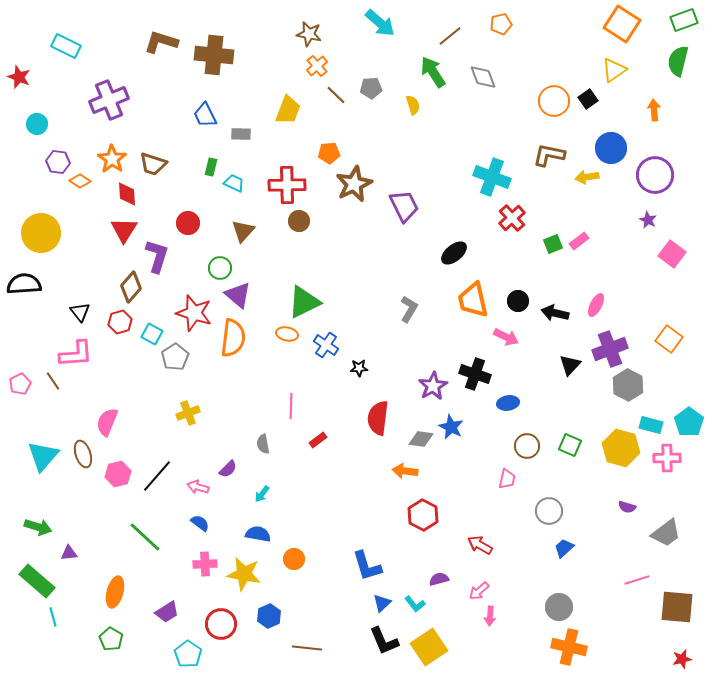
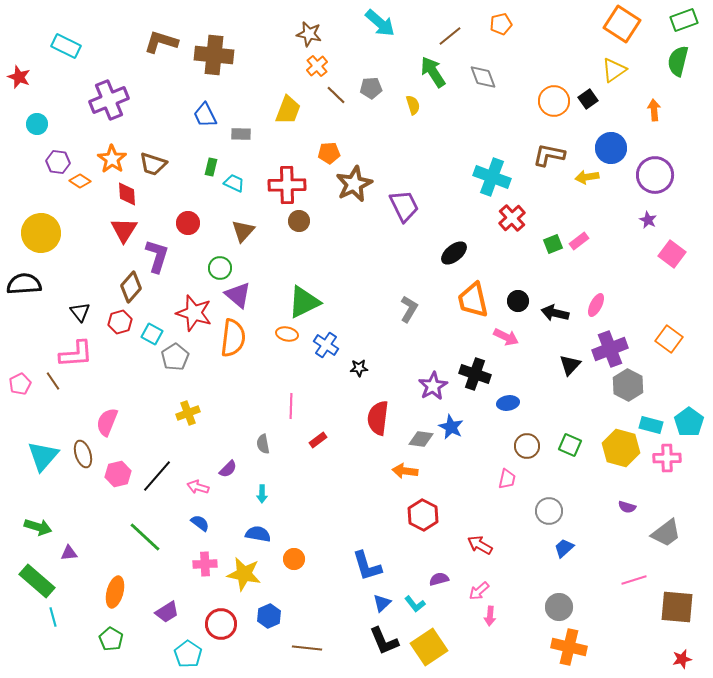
cyan arrow at (262, 494): rotated 36 degrees counterclockwise
pink line at (637, 580): moved 3 px left
